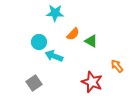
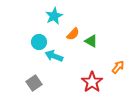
cyan star: moved 1 px left, 3 px down; rotated 30 degrees counterclockwise
orange arrow: moved 1 px right, 1 px down; rotated 80 degrees clockwise
red star: rotated 15 degrees clockwise
